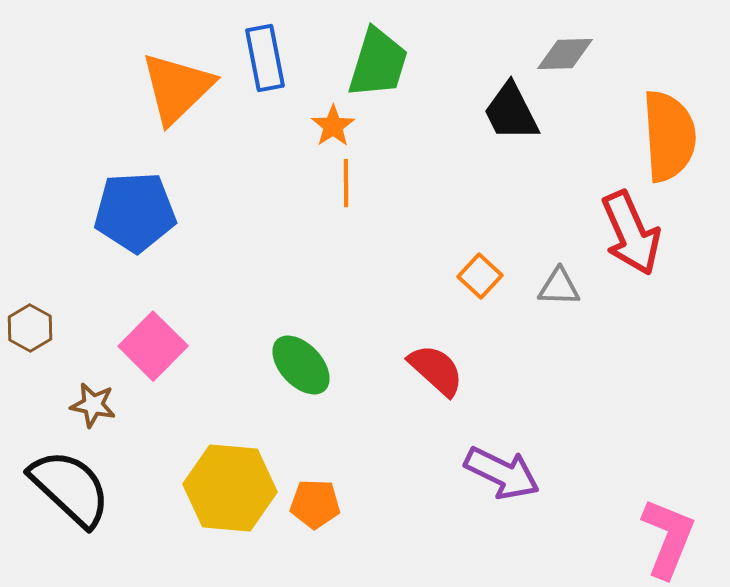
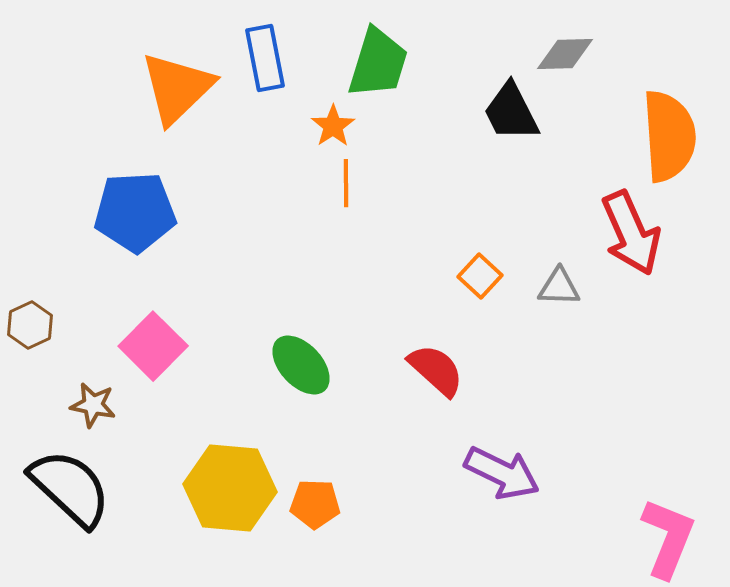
brown hexagon: moved 3 px up; rotated 6 degrees clockwise
